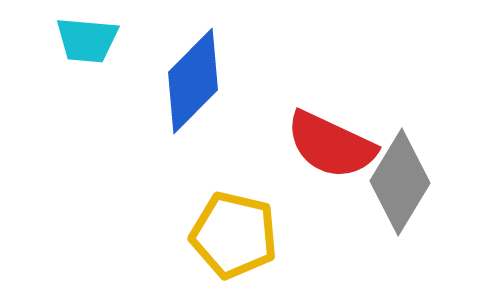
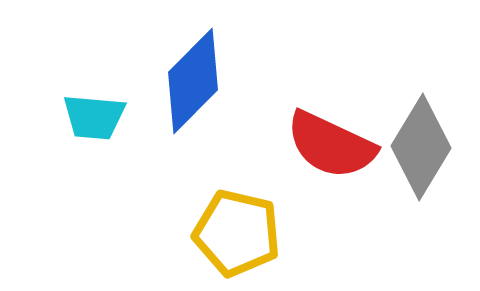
cyan trapezoid: moved 7 px right, 77 px down
gray diamond: moved 21 px right, 35 px up
yellow pentagon: moved 3 px right, 2 px up
